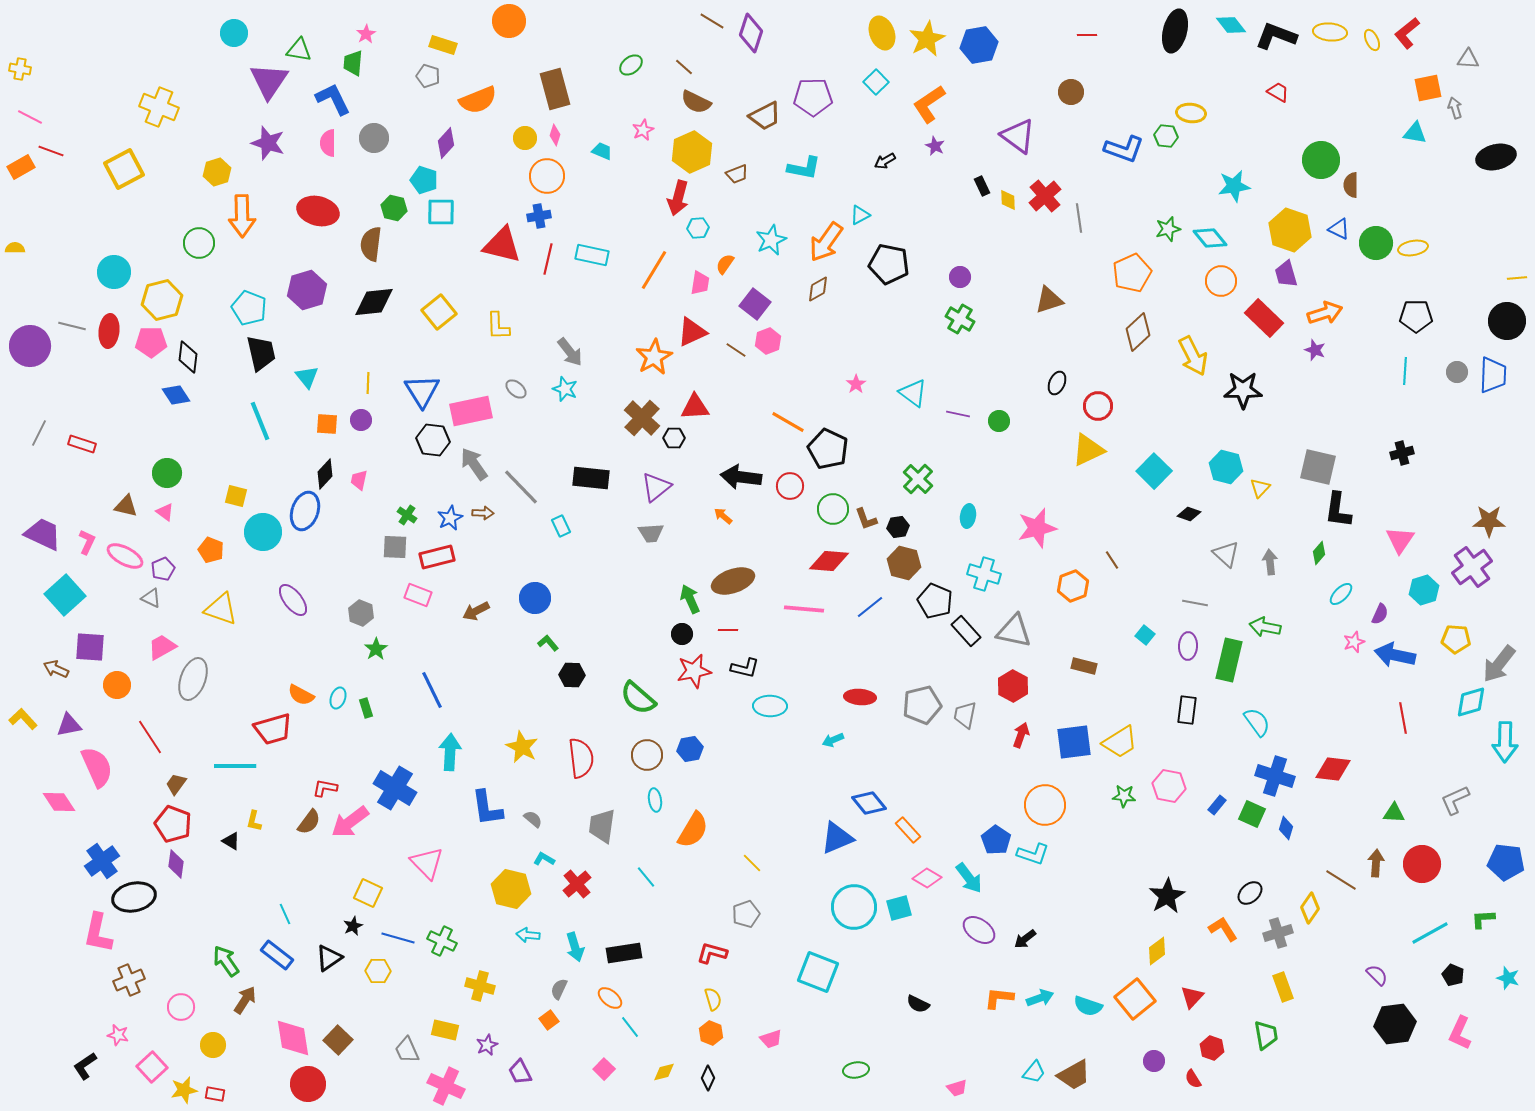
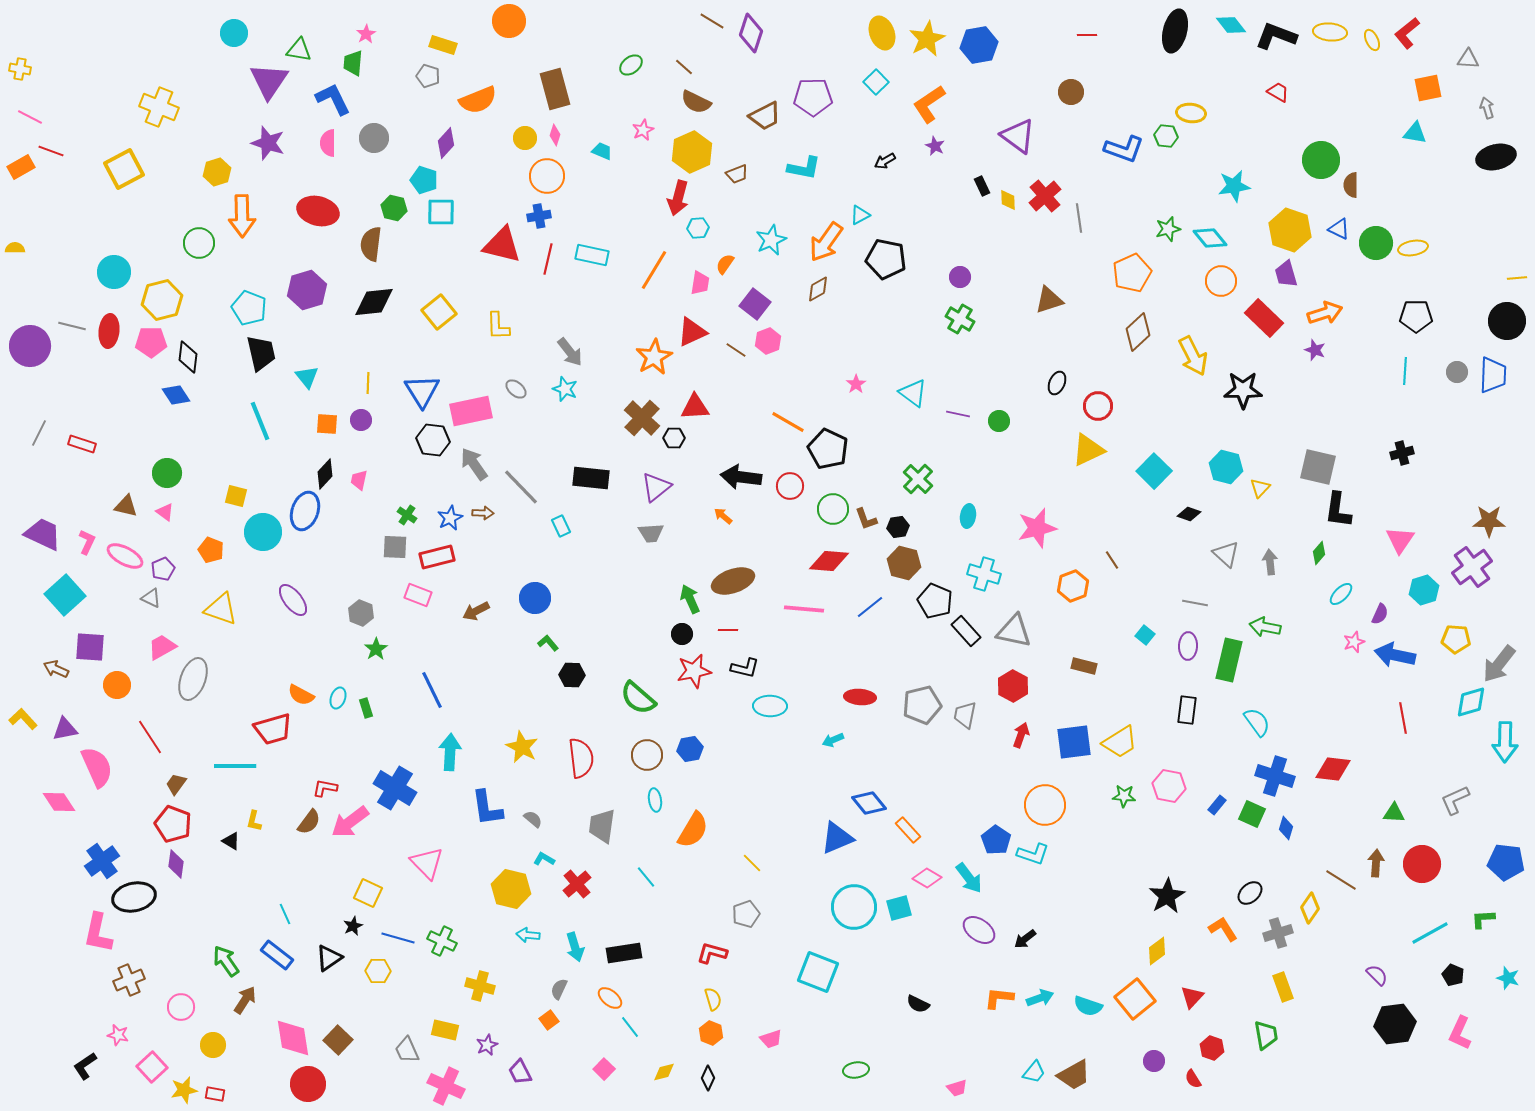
gray arrow at (1455, 108): moved 32 px right
black pentagon at (889, 264): moved 3 px left, 5 px up
purple triangle at (69, 725): moved 4 px left, 4 px down
